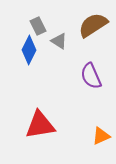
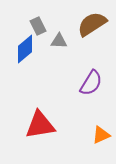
brown semicircle: moved 1 px left, 1 px up
gray triangle: rotated 30 degrees counterclockwise
blue diamond: moved 4 px left, 1 px up; rotated 24 degrees clockwise
purple semicircle: moved 7 px down; rotated 124 degrees counterclockwise
orange triangle: moved 1 px up
